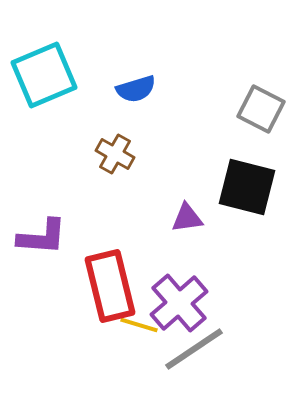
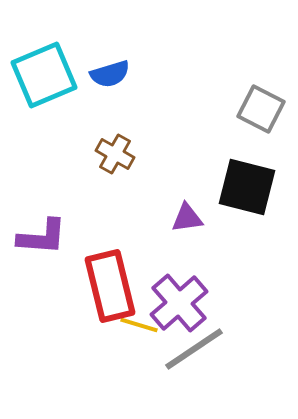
blue semicircle: moved 26 px left, 15 px up
